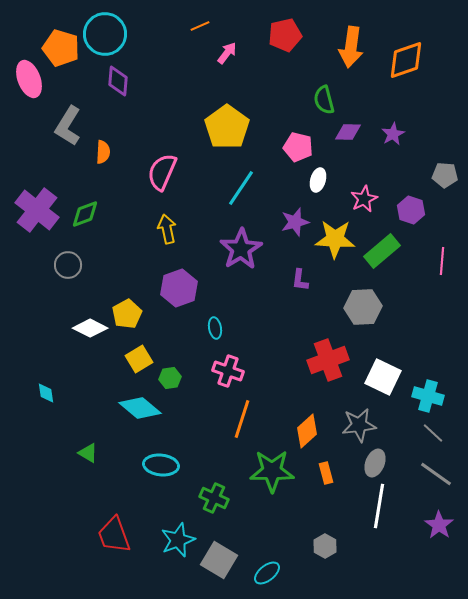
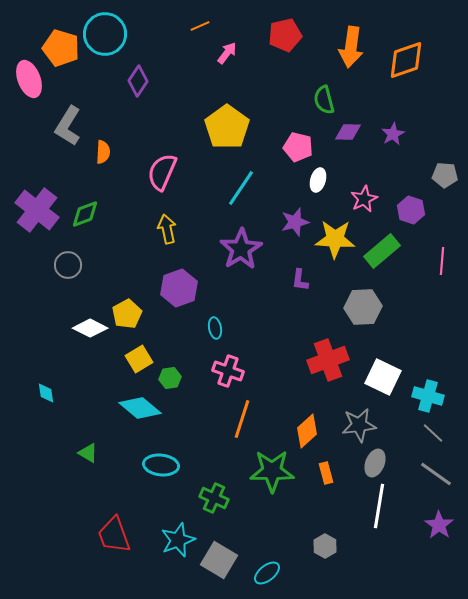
purple diamond at (118, 81): moved 20 px right; rotated 28 degrees clockwise
